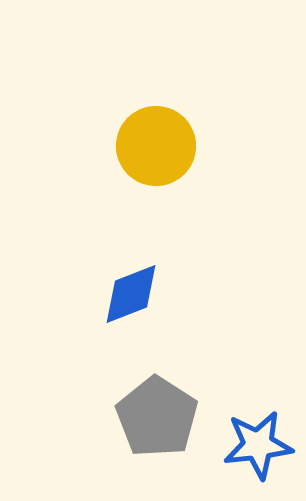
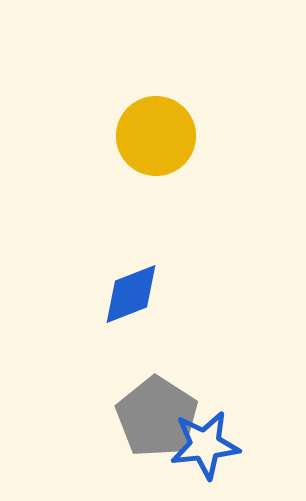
yellow circle: moved 10 px up
blue star: moved 53 px left
